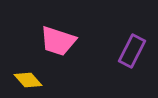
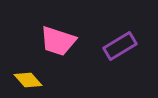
purple rectangle: moved 12 px left, 5 px up; rotated 32 degrees clockwise
